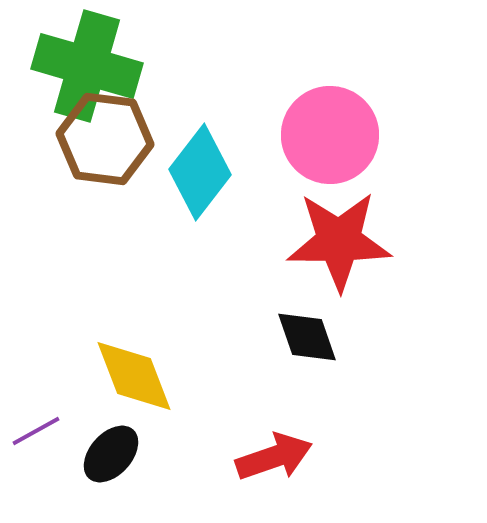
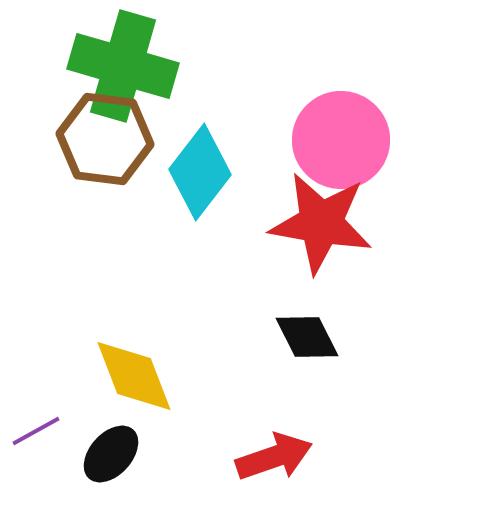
green cross: moved 36 px right
pink circle: moved 11 px right, 5 px down
red star: moved 18 px left, 18 px up; rotated 10 degrees clockwise
black diamond: rotated 8 degrees counterclockwise
